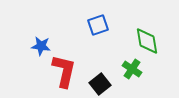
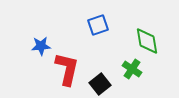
blue star: rotated 12 degrees counterclockwise
red L-shape: moved 3 px right, 2 px up
